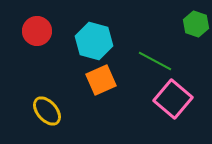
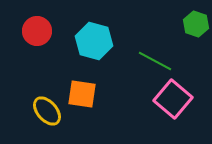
orange square: moved 19 px left, 14 px down; rotated 32 degrees clockwise
